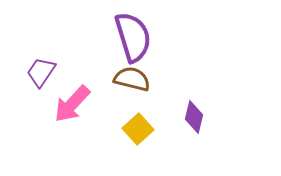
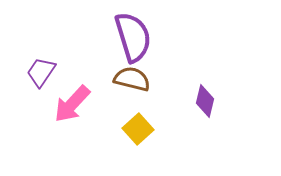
purple diamond: moved 11 px right, 16 px up
